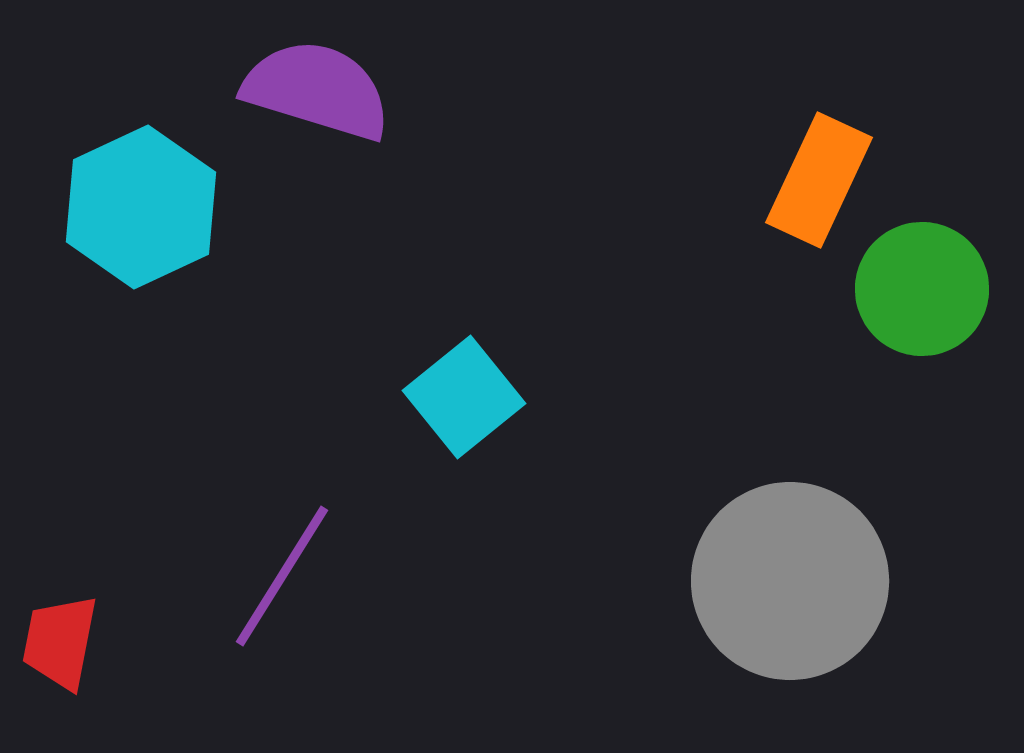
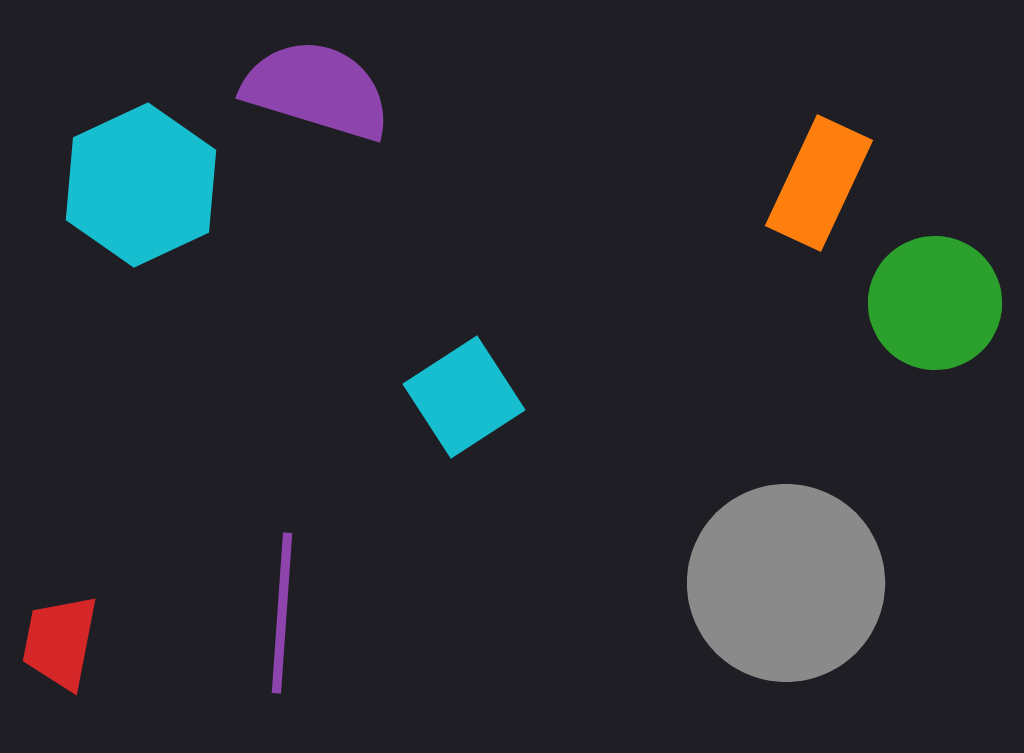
orange rectangle: moved 3 px down
cyan hexagon: moved 22 px up
green circle: moved 13 px right, 14 px down
cyan square: rotated 6 degrees clockwise
purple line: moved 37 px down; rotated 28 degrees counterclockwise
gray circle: moved 4 px left, 2 px down
